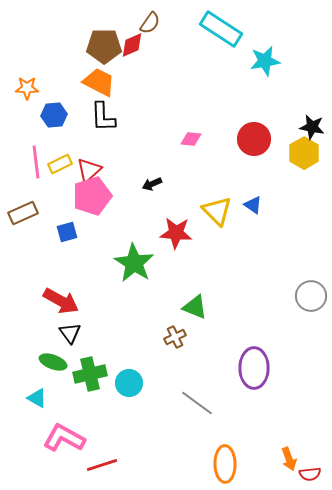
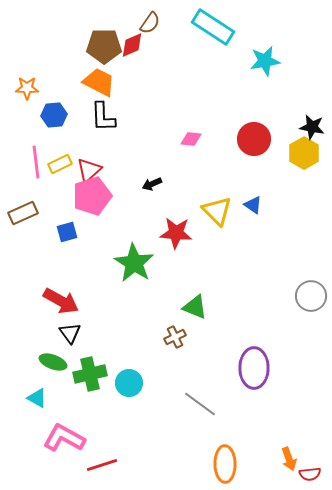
cyan rectangle: moved 8 px left, 2 px up
gray line: moved 3 px right, 1 px down
